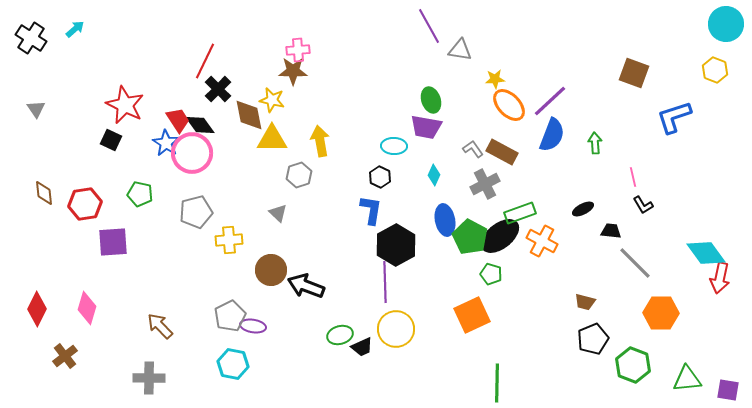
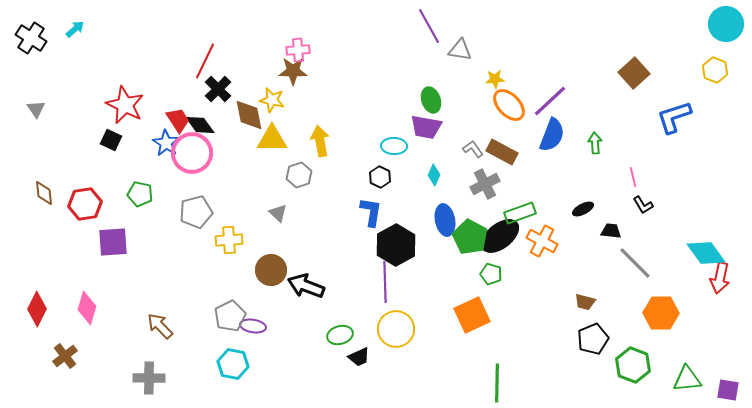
brown square at (634, 73): rotated 28 degrees clockwise
blue L-shape at (371, 210): moved 2 px down
black trapezoid at (362, 347): moved 3 px left, 10 px down
